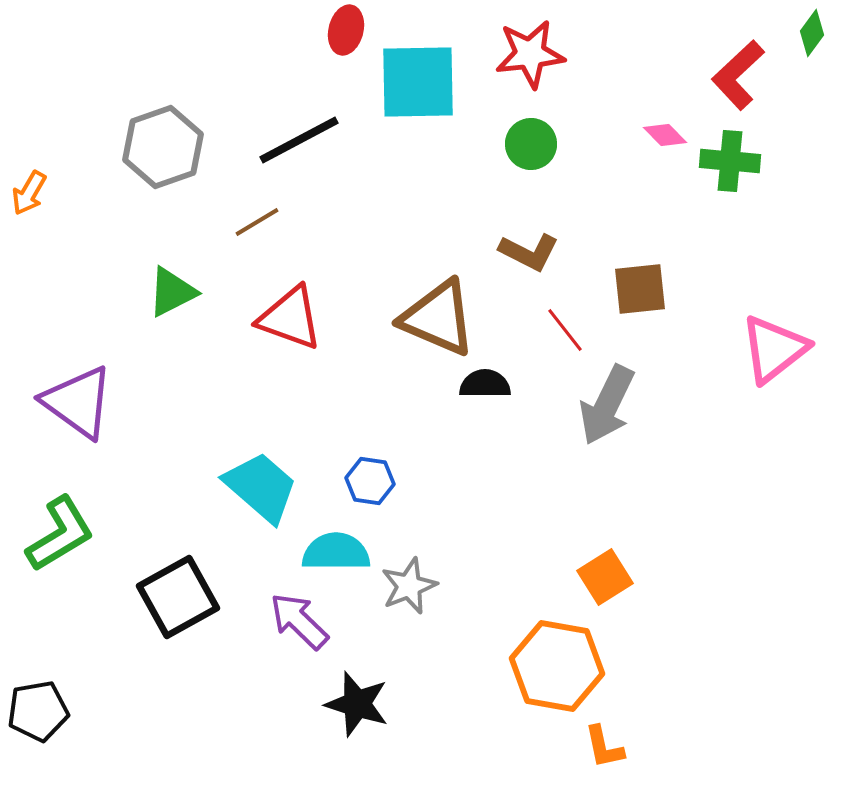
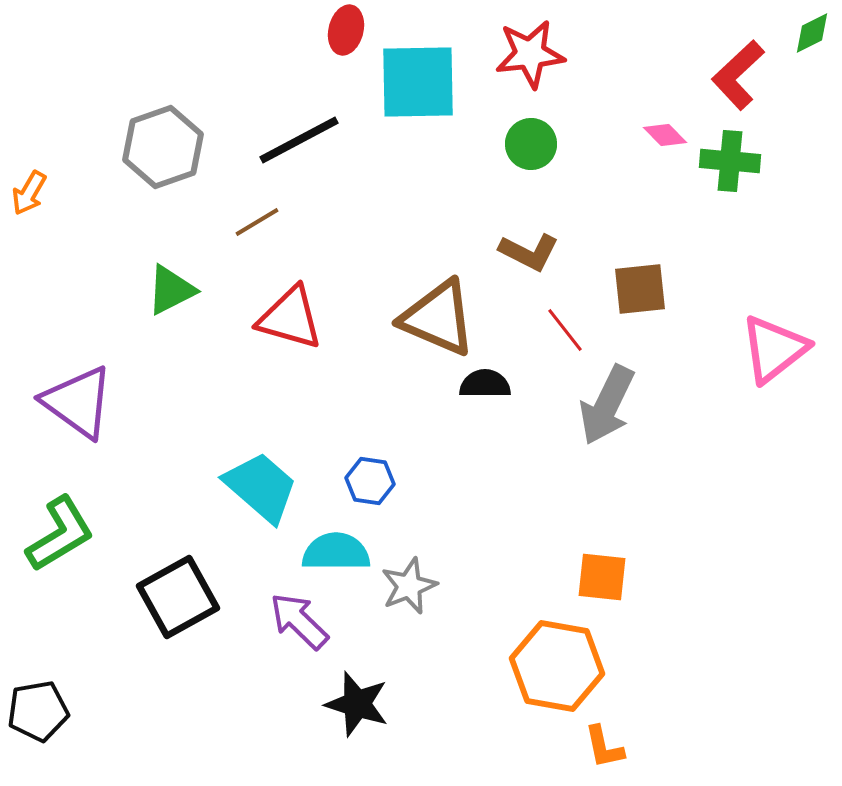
green diamond: rotated 27 degrees clockwise
green triangle: moved 1 px left, 2 px up
red triangle: rotated 4 degrees counterclockwise
orange square: moved 3 px left; rotated 38 degrees clockwise
